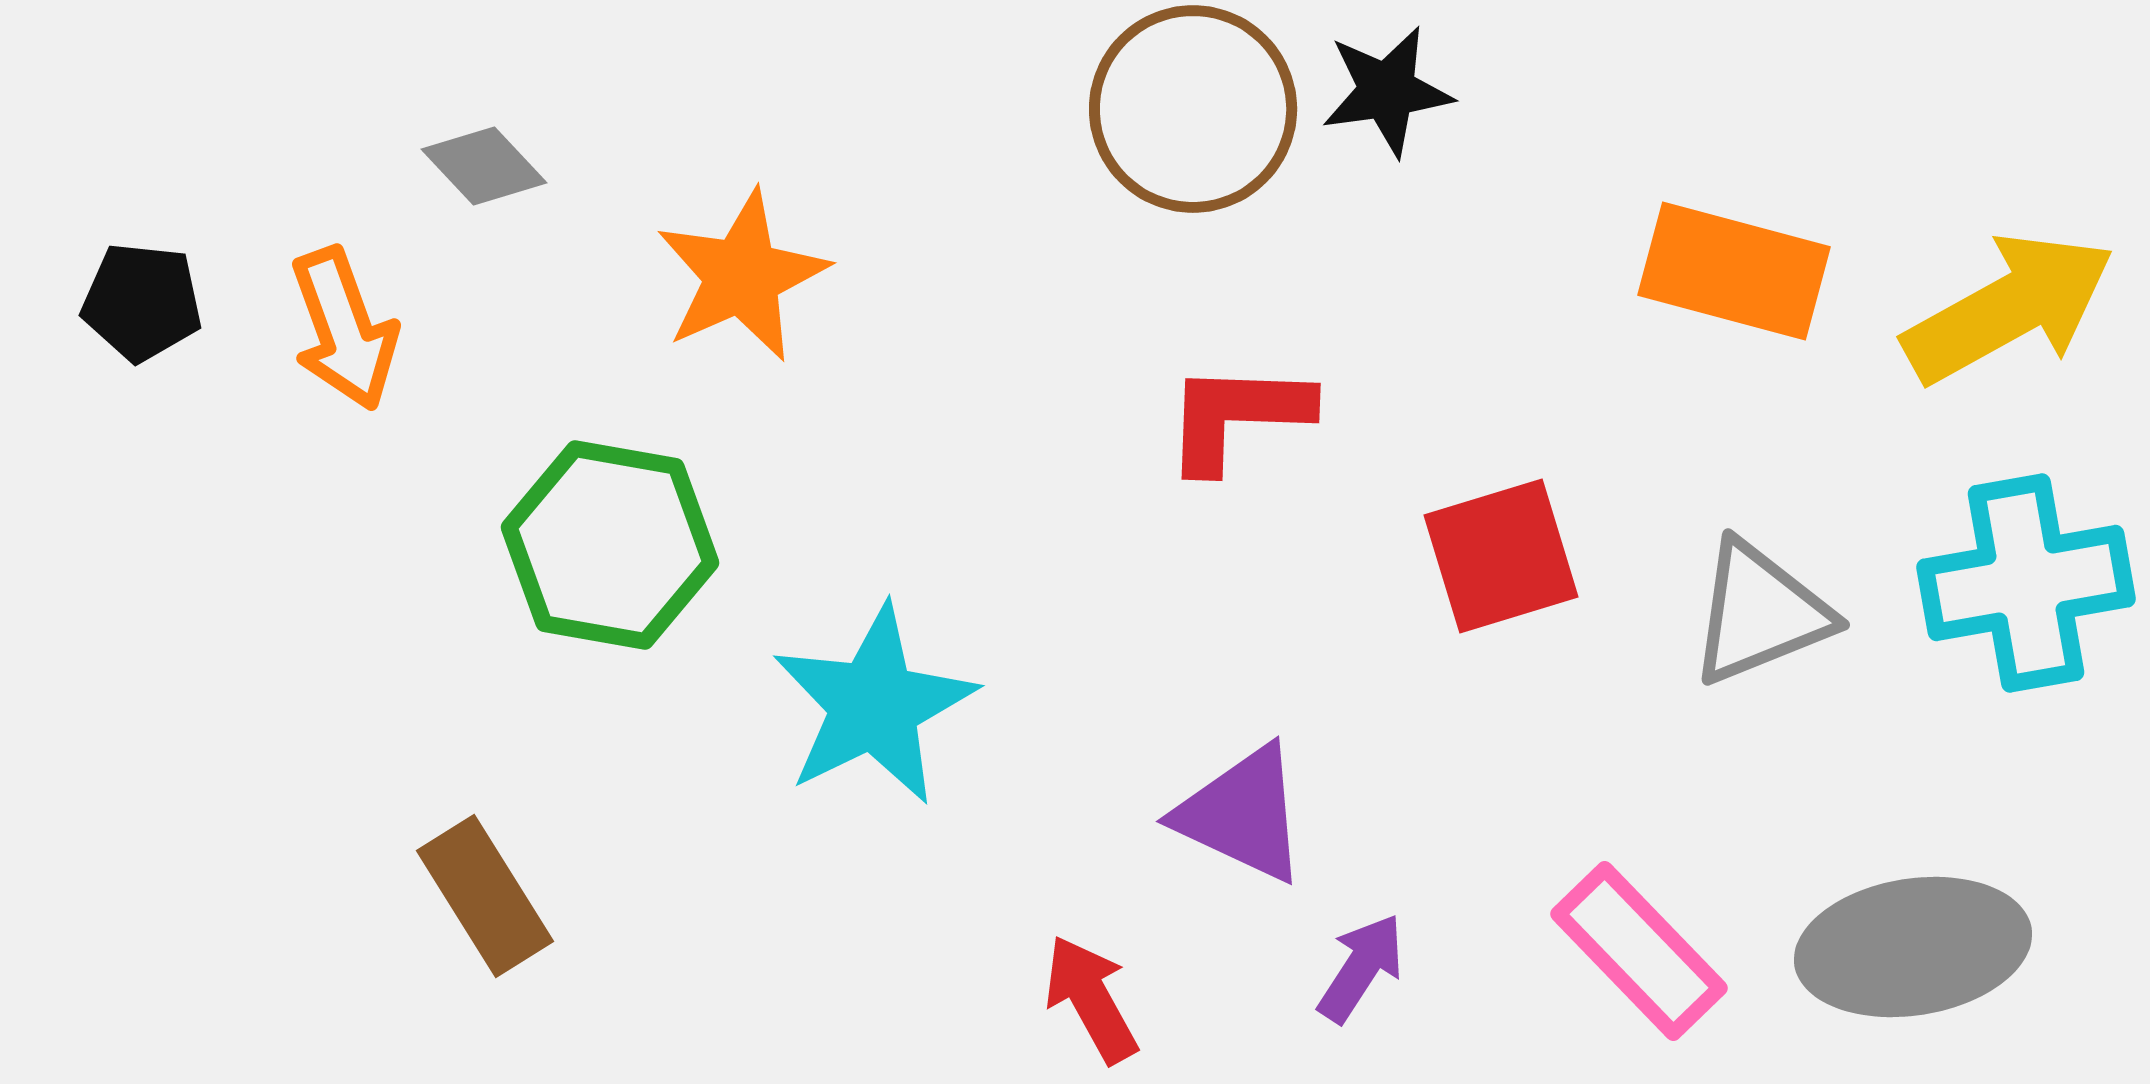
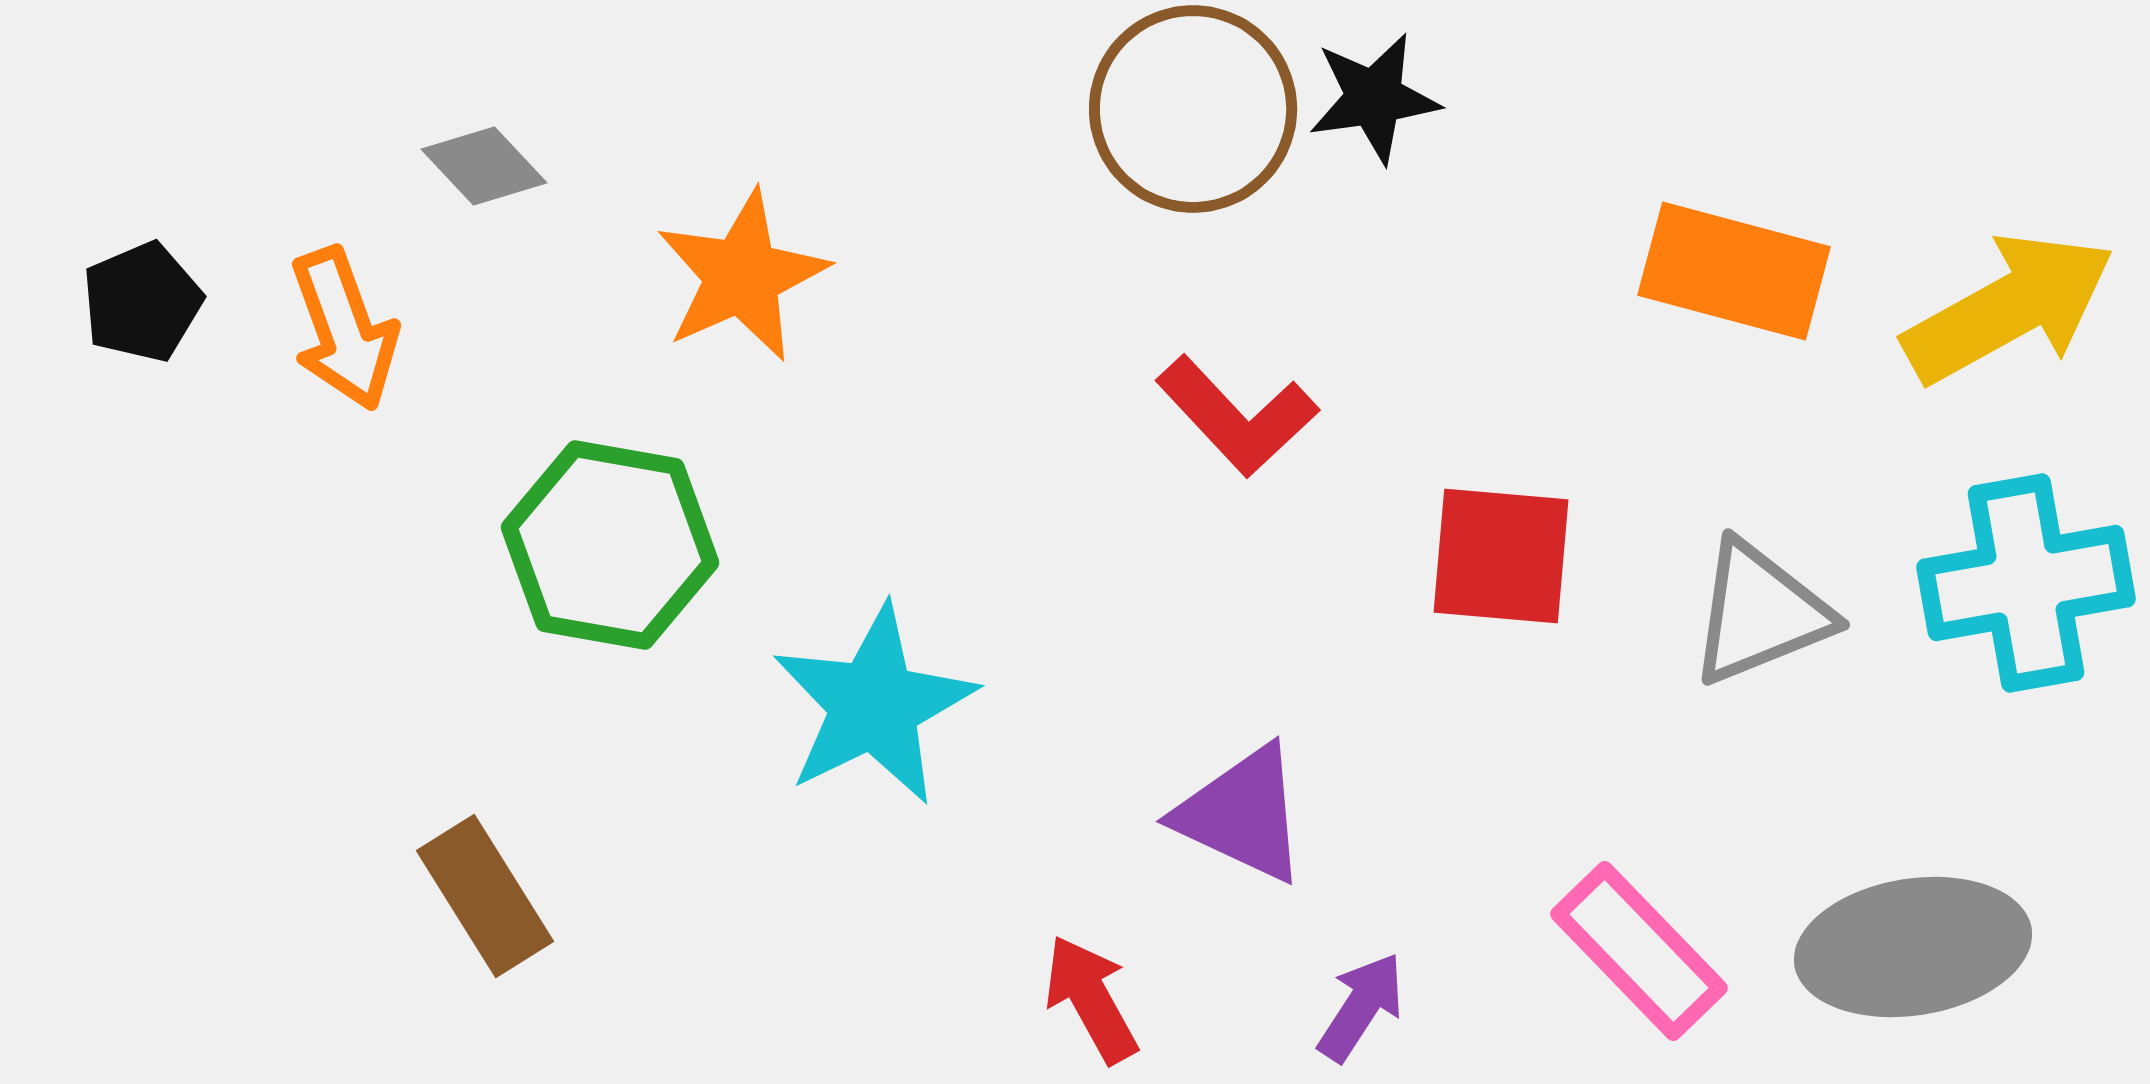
black star: moved 13 px left, 7 px down
black pentagon: rotated 29 degrees counterclockwise
red L-shape: rotated 135 degrees counterclockwise
red square: rotated 22 degrees clockwise
purple arrow: moved 39 px down
